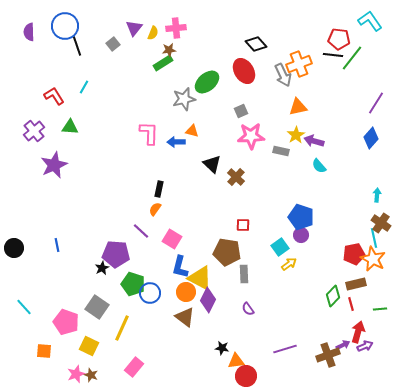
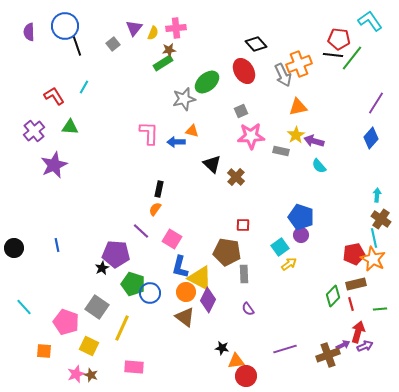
brown cross at (381, 223): moved 4 px up
pink rectangle at (134, 367): rotated 54 degrees clockwise
